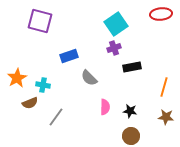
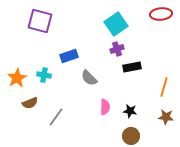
purple cross: moved 3 px right, 1 px down
cyan cross: moved 1 px right, 10 px up
